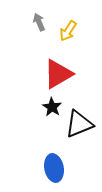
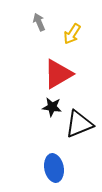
yellow arrow: moved 4 px right, 3 px down
black star: rotated 24 degrees counterclockwise
